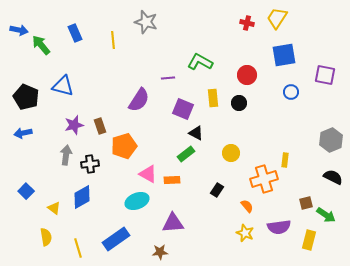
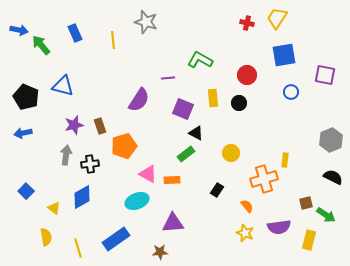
green L-shape at (200, 62): moved 2 px up
